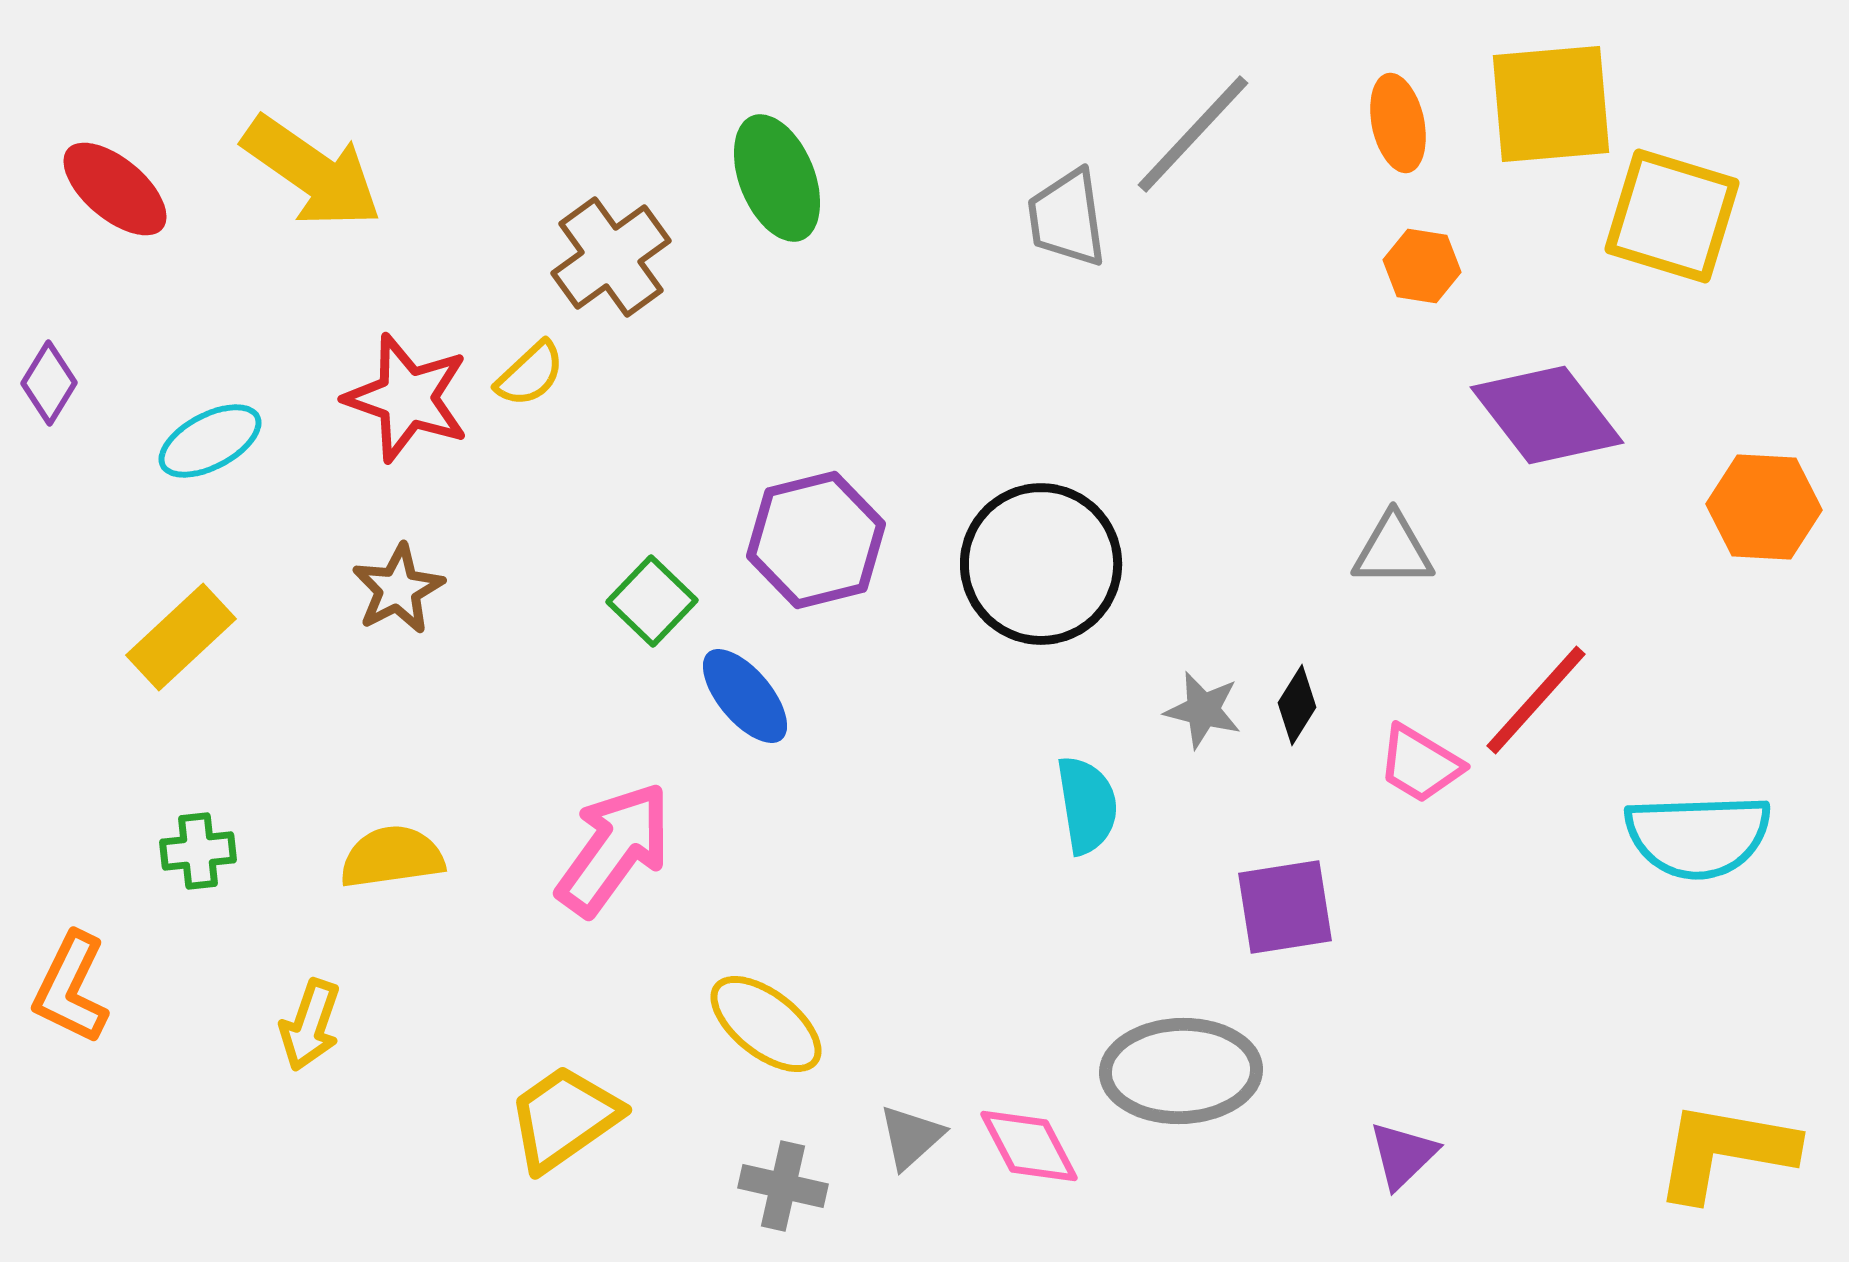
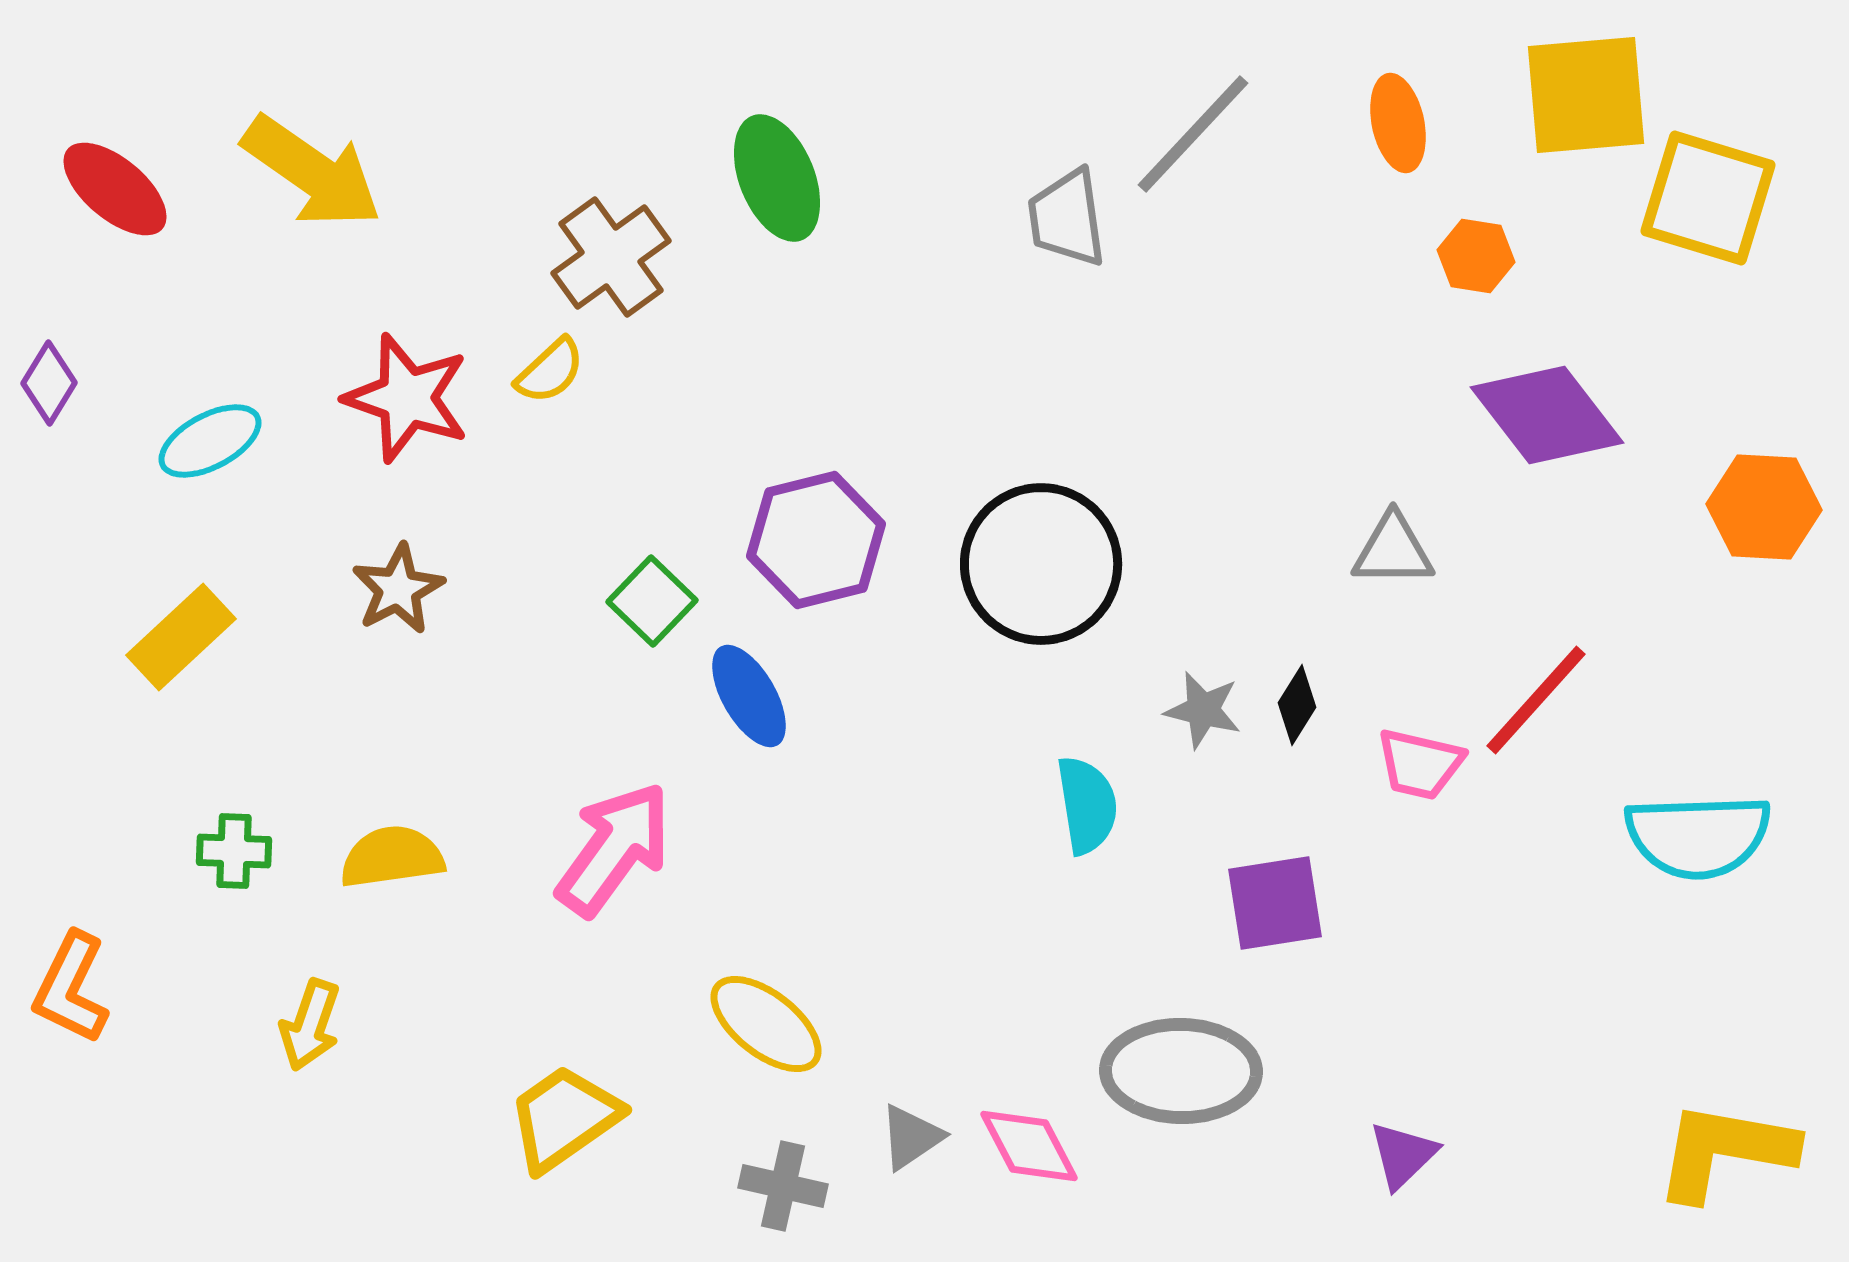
yellow square at (1551, 104): moved 35 px right, 9 px up
yellow square at (1672, 216): moved 36 px right, 18 px up
orange hexagon at (1422, 266): moved 54 px right, 10 px up
yellow semicircle at (530, 374): moved 20 px right, 3 px up
blue ellipse at (745, 696): moved 4 px right; rotated 10 degrees clockwise
pink trapezoid at (1420, 764): rotated 18 degrees counterclockwise
green cross at (198, 851): moved 36 px right; rotated 8 degrees clockwise
purple square at (1285, 907): moved 10 px left, 4 px up
gray ellipse at (1181, 1071): rotated 3 degrees clockwise
gray triangle at (911, 1137): rotated 8 degrees clockwise
